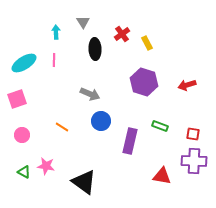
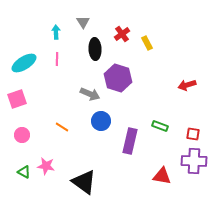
pink line: moved 3 px right, 1 px up
purple hexagon: moved 26 px left, 4 px up
